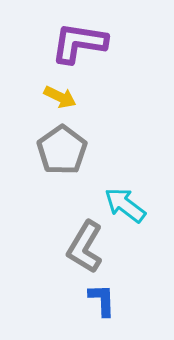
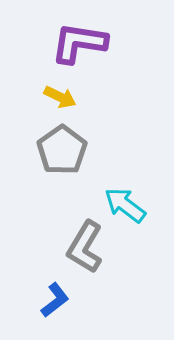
blue L-shape: moved 47 px left; rotated 54 degrees clockwise
